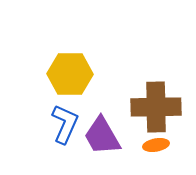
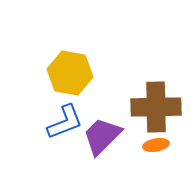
yellow hexagon: moved 1 px up; rotated 9 degrees clockwise
blue L-shape: moved 2 px up; rotated 45 degrees clockwise
purple trapezoid: rotated 75 degrees clockwise
